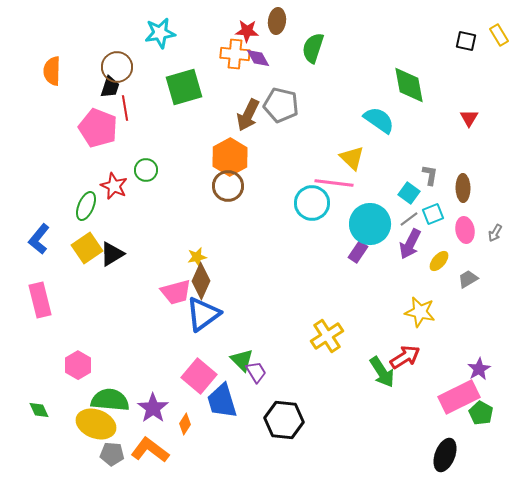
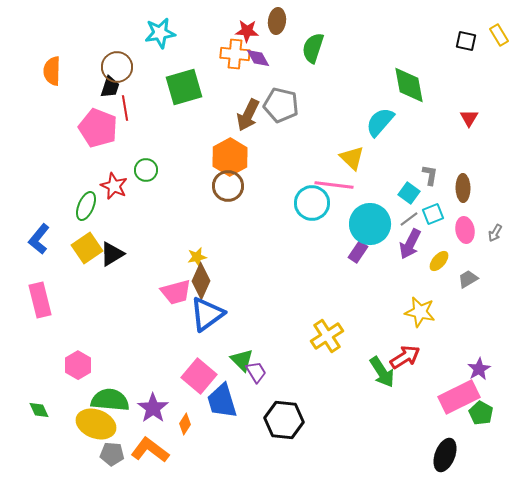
cyan semicircle at (379, 120): moved 1 px right, 2 px down; rotated 84 degrees counterclockwise
pink line at (334, 183): moved 2 px down
blue triangle at (203, 314): moved 4 px right
